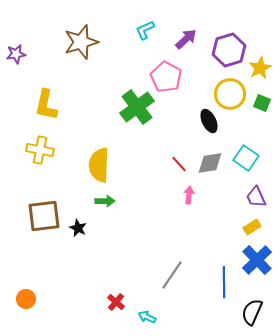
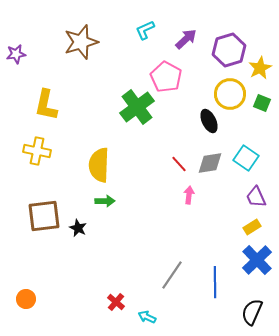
yellow cross: moved 3 px left, 1 px down
blue line: moved 9 px left
